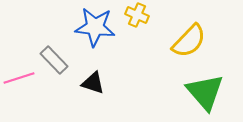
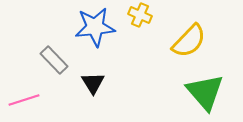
yellow cross: moved 3 px right
blue star: rotated 12 degrees counterclockwise
pink line: moved 5 px right, 22 px down
black triangle: rotated 40 degrees clockwise
